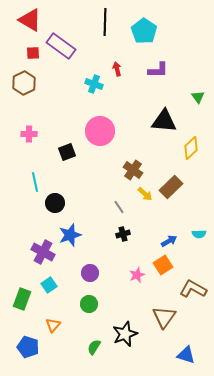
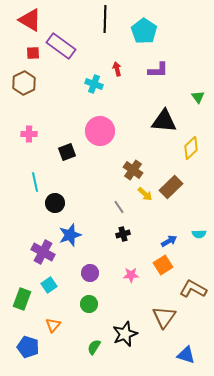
black line: moved 3 px up
pink star: moved 6 px left; rotated 21 degrees clockwise
